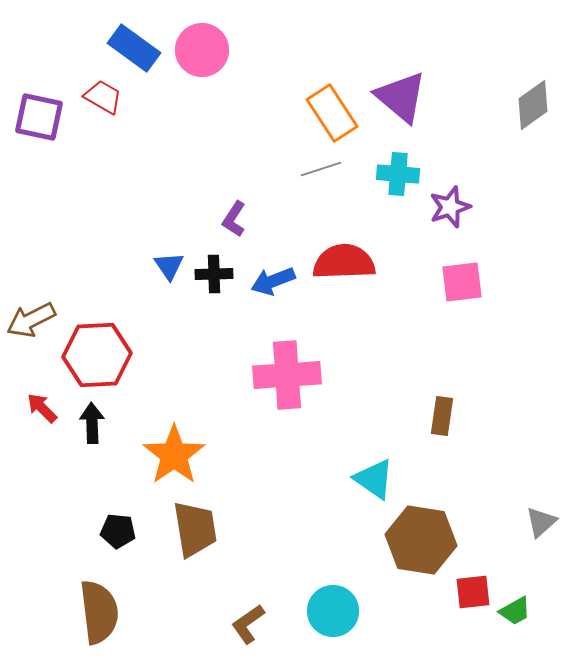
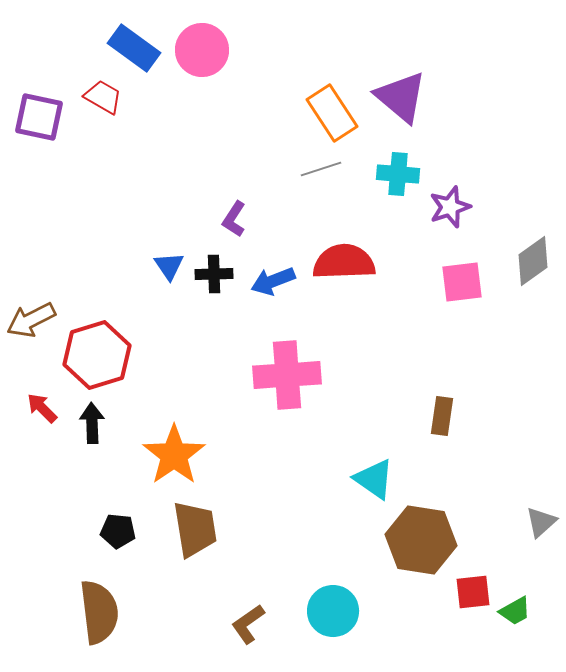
gray diamond: moved 156 px down
red hexagon: rotated 14 degrees counterclockwise
